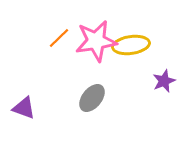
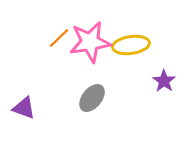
pink star: moved 6 px left, 1 px down
purple star: rotated 15 degrees counterclockwise
